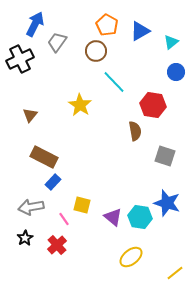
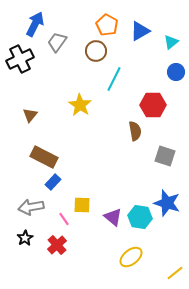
cyan line: moved 3 px up; rotated 70 degrees clockwise
red hexagon: rotated 10 degrees counterclockwise
yellow square: rotated 12 degrees counterclockwise
